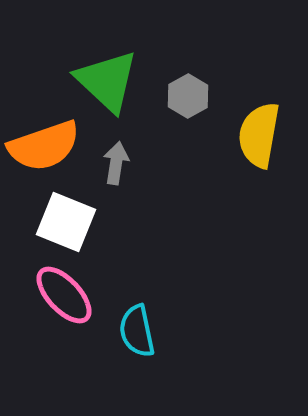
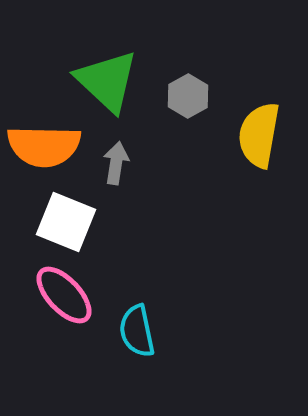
orange semicircle: rotated 20 degrees clockwise
